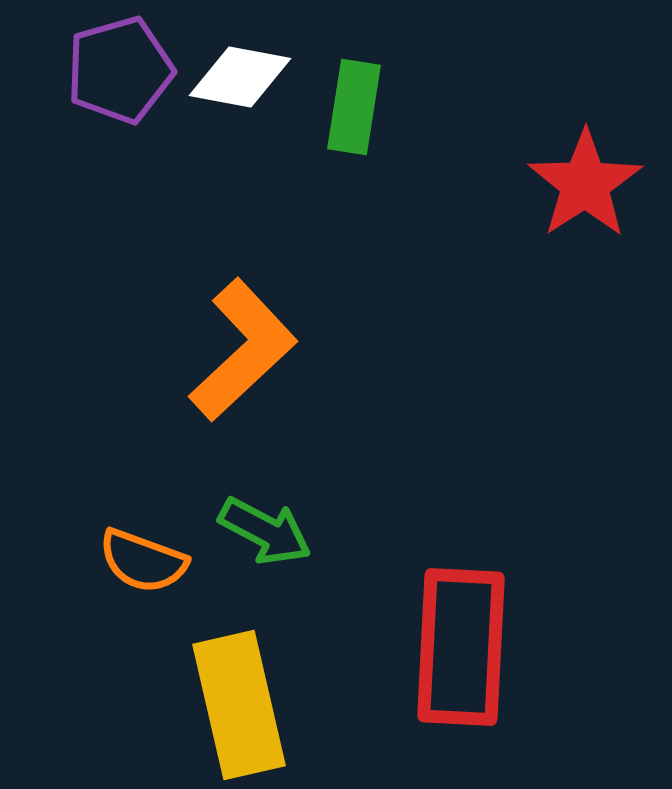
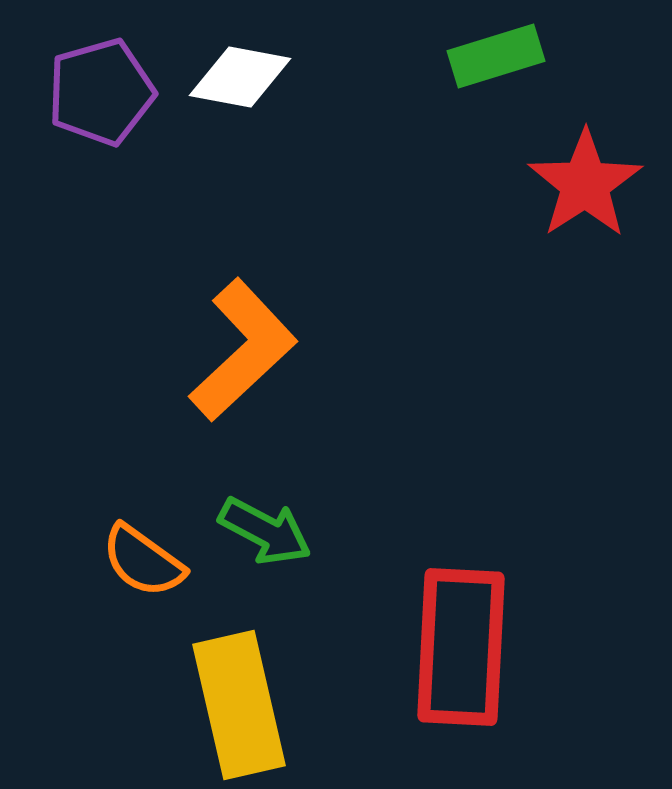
purple pentagon: moved 19 px left, 22 px down
green rectangle: moved 142 px right, 51 px up; rotated 64 degrees clockwise
orange semicircle: rotated 16 degrees clockwise
